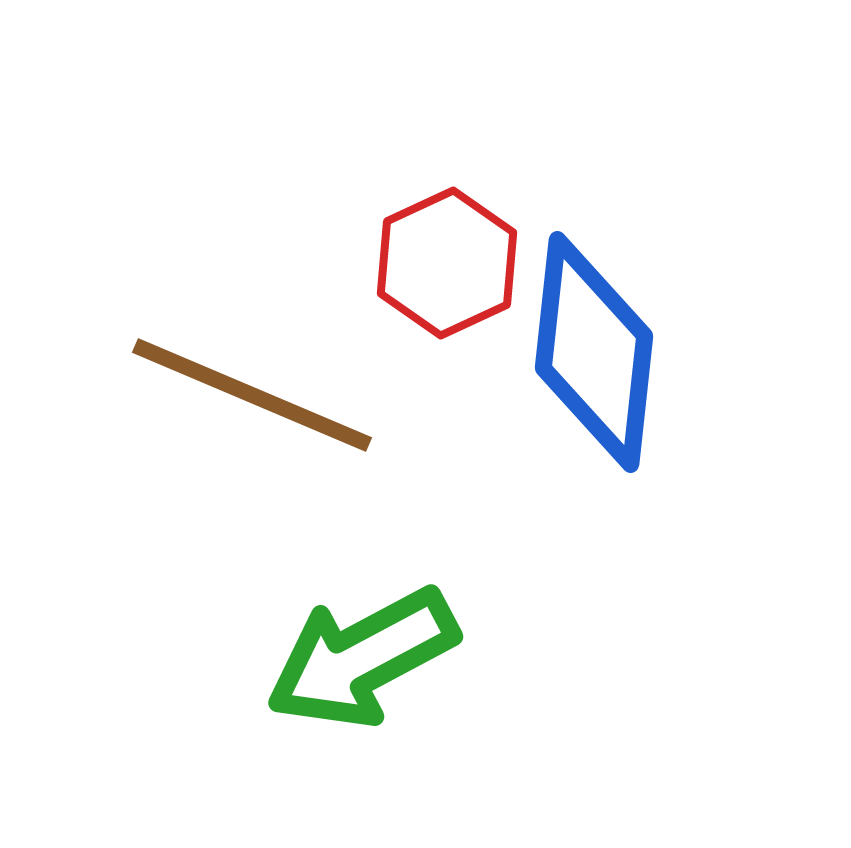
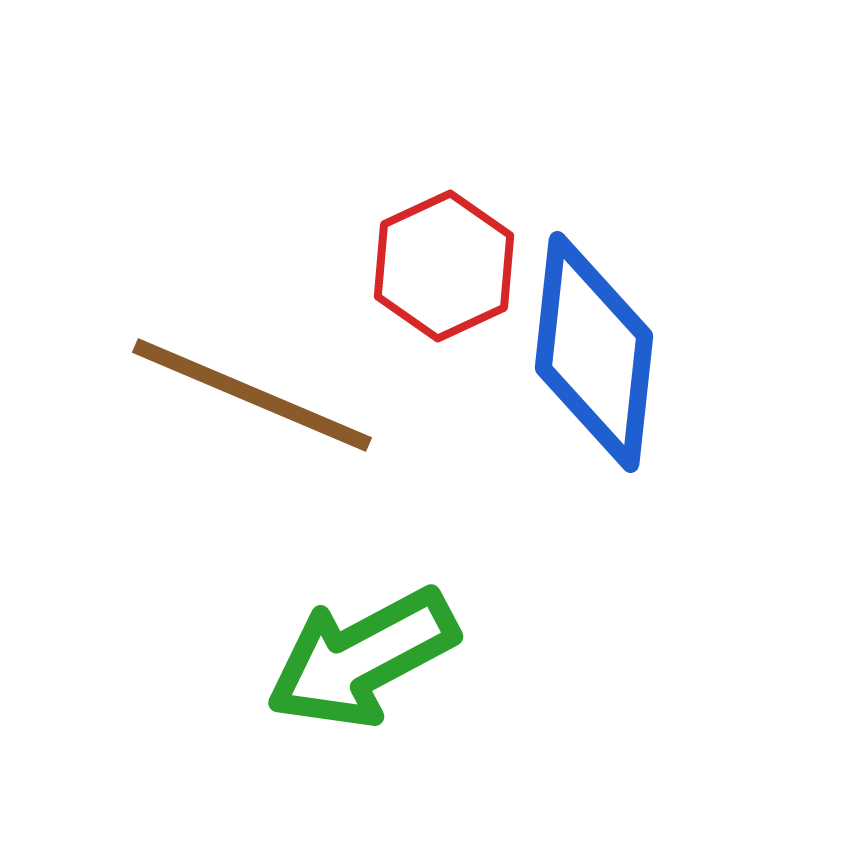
red hexagon: moved 3 px left, 3 px down
